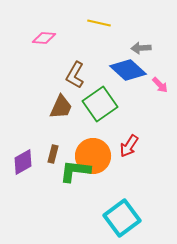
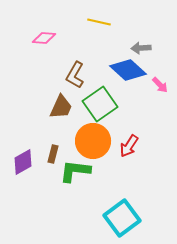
yellow line: moved 1 px up
orange circle: moved 15 px up
